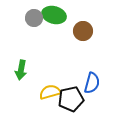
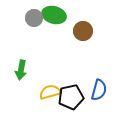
blue semicircle: moved 7 px right, 7 px down
black pentagon: moved 2 px up
